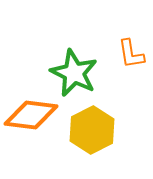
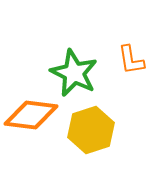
orange L-shape: moved 6 px down
yellow hexagon: moved 1 px left; rotated 9 degrees clockwise
